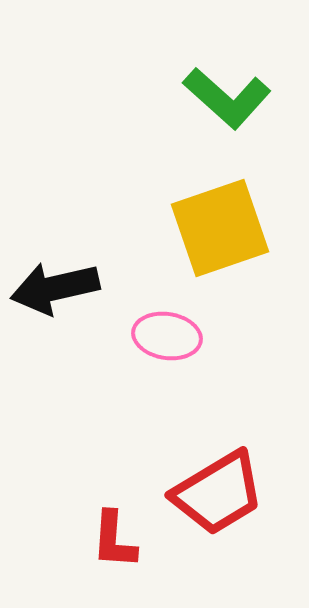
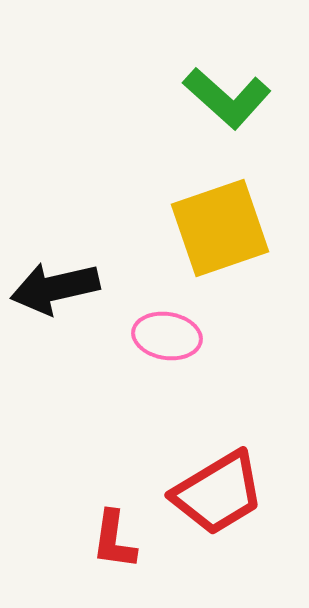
red L-shape: rotated 4 degrees clockwise
